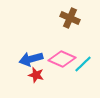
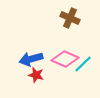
pink diamond: moved 3 px right
